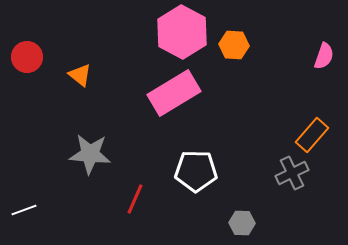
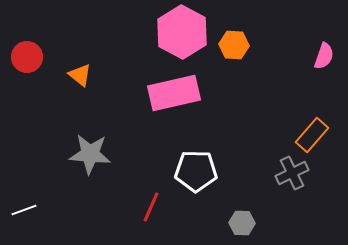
pink rectangle: rotated 18 degrees clockwise
red line: moved 16 px right, 8 px down
